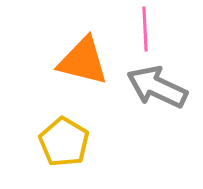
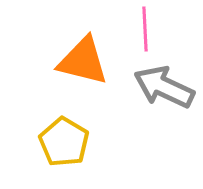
gray arrow: moved 7 px right
